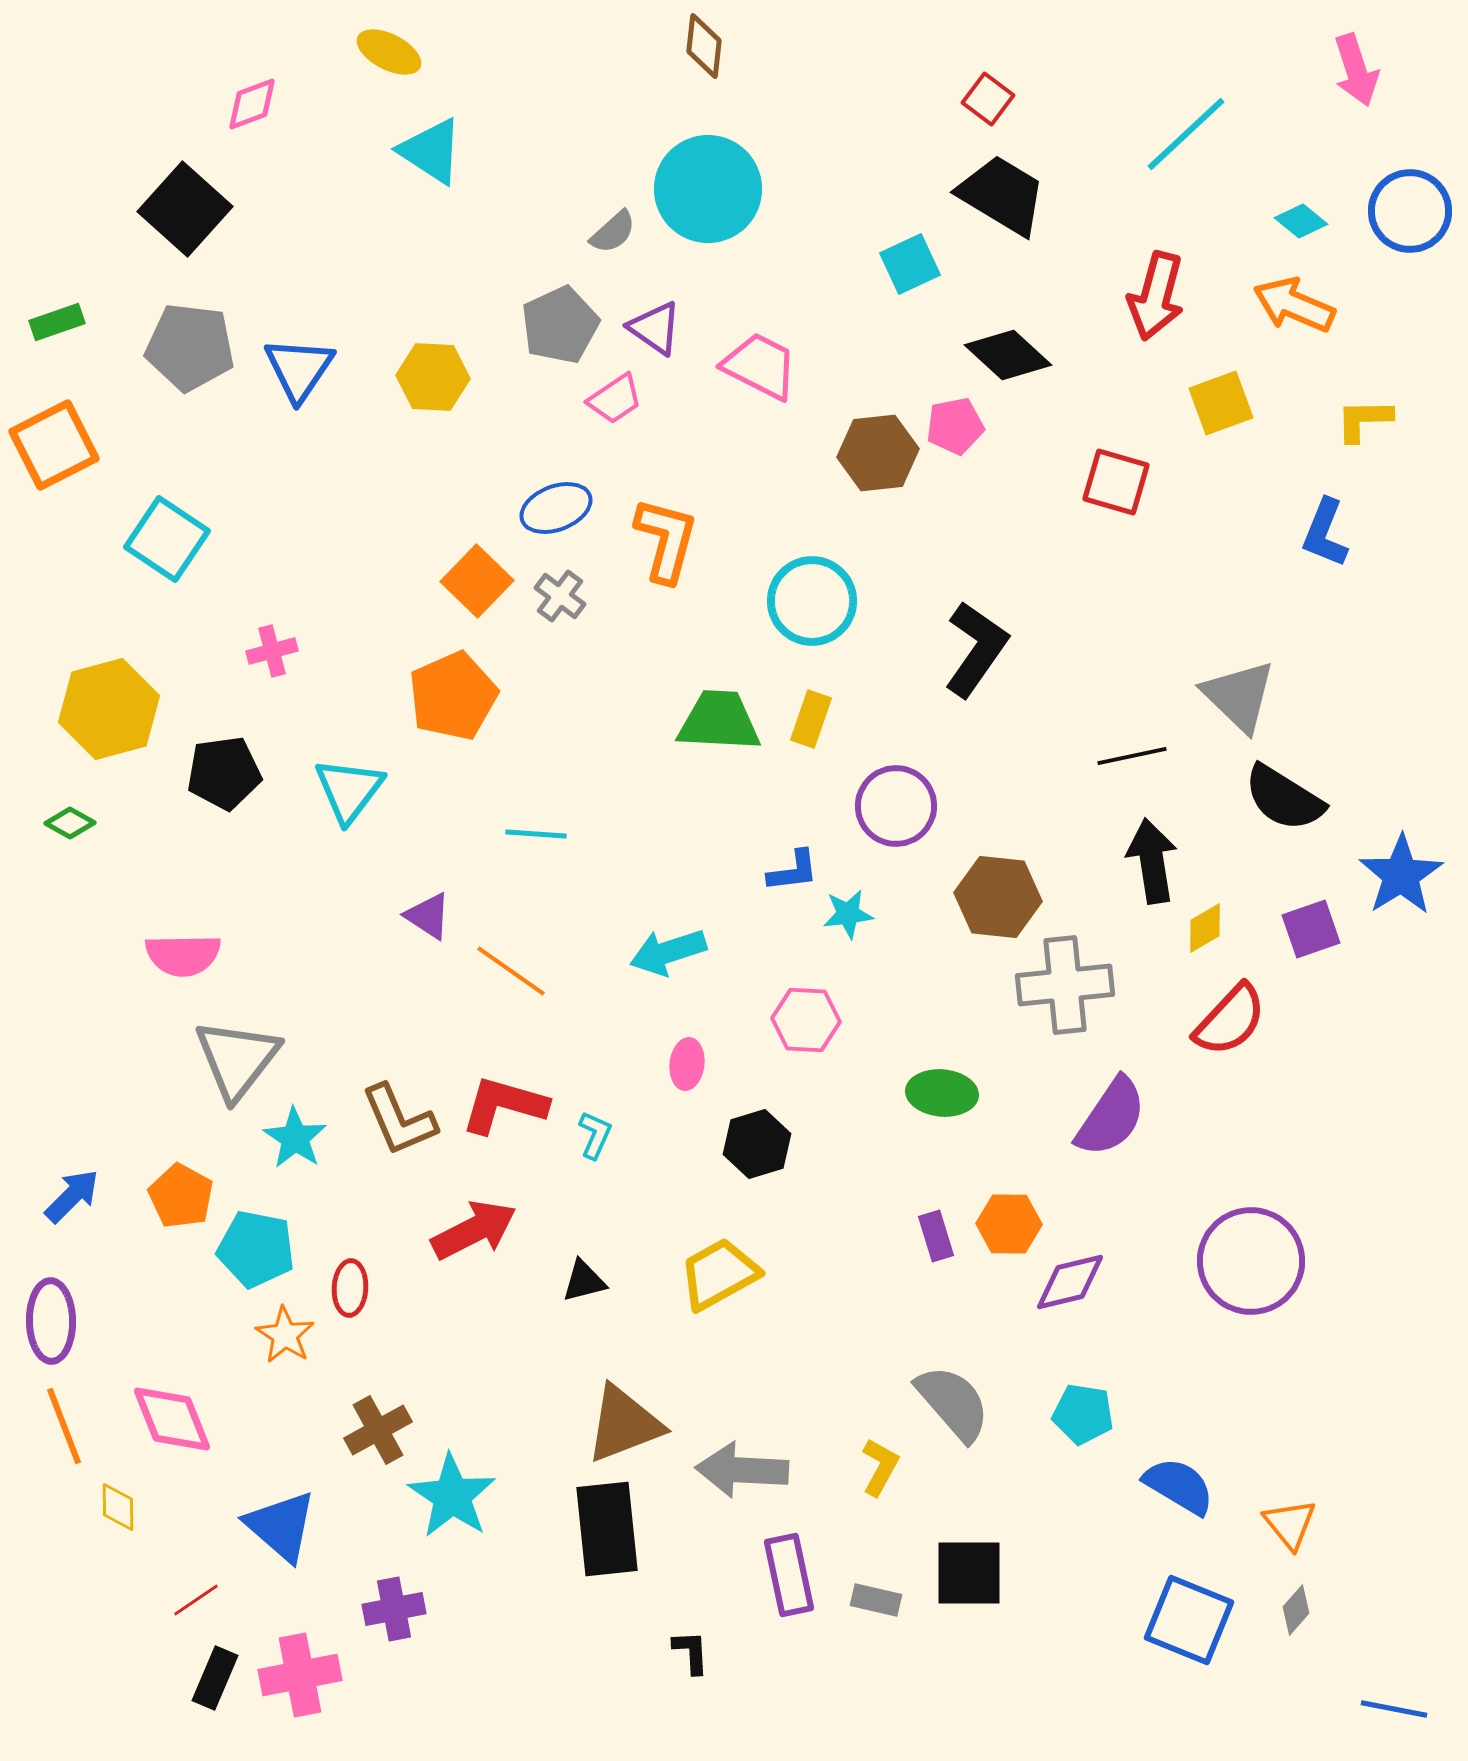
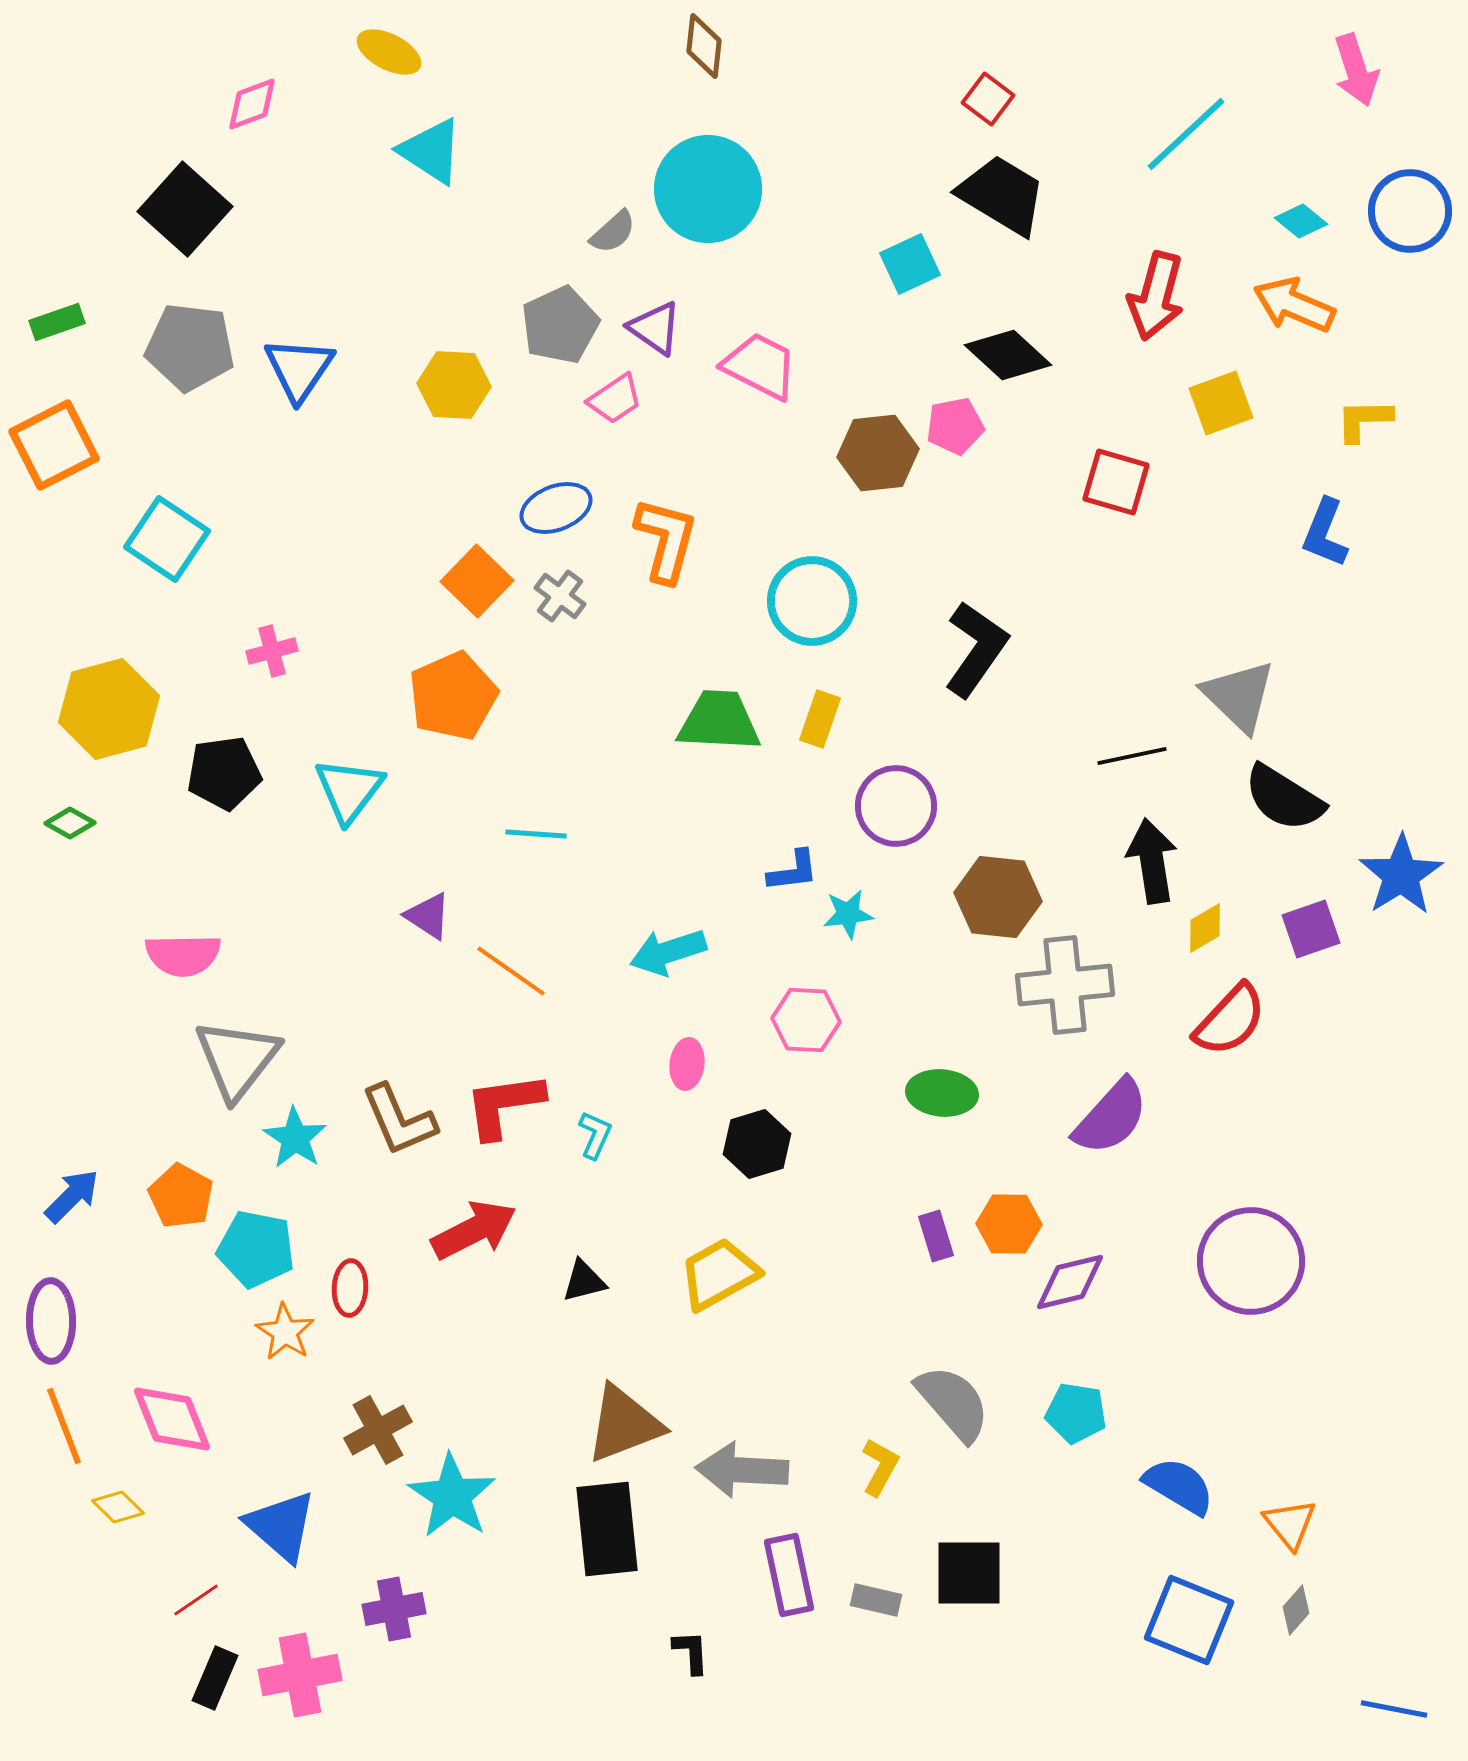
yellow hexagon at (433, 377): moved 21 px right, 8 px down
yellow rectangle at (811, 719): moved 9 px right
red L-shape at (504, 1105): rotated 24 degrees counterclockwise
purple semicircle at (1111, 1117): rotated 8 degrees clockwise
orange star at (285, 1335): moved 3 px up
cyan pentagon at (1083, 1414): moved 7 px left, 1 px up
yellow diamond at (118, 1507): rotated 45 degrees counterclockwise
